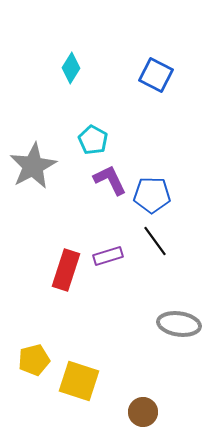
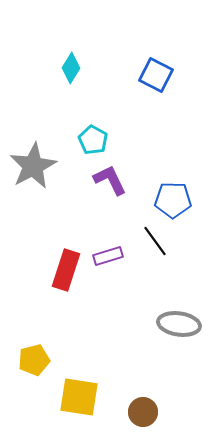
blue pentagon: moved 21 px right, 5 px down
yellow square: moved 16 px down; rotated 9 degrees counterclockwise
